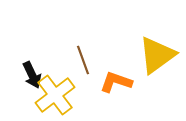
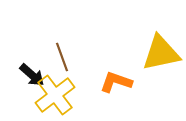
yellow triangle: moved 4 px right, 2 px up; rotated 24 degrees clockwise
brown line: moved 21 px left, 3 px up
black arrow: rotated 24 degrees counterclockwise
